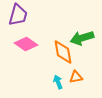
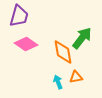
purple trapezoid: moved 1 px right, 1 px down
green arrow: rotated 145 degrees clockwise
